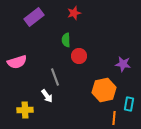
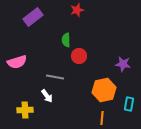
red star: moved 3 px right, 3 px up
purple rectangle: moved 1 px left
gray line: rotated 60 degrees counterclockwise
orange line: moved 12 px left
